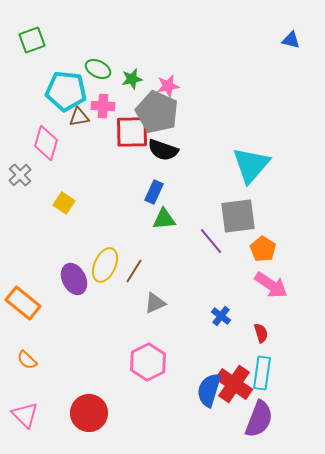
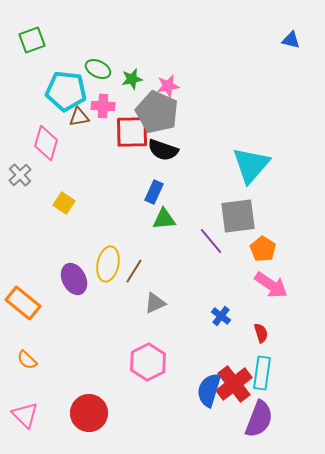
yellow ellipse: moved 3 px right, 1 px up; rotated 12 degrees counterclockwise
red cross: rotated 18 degrees clockwise
